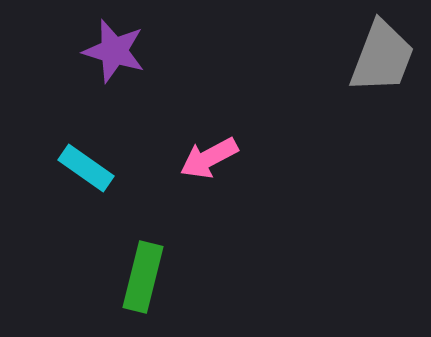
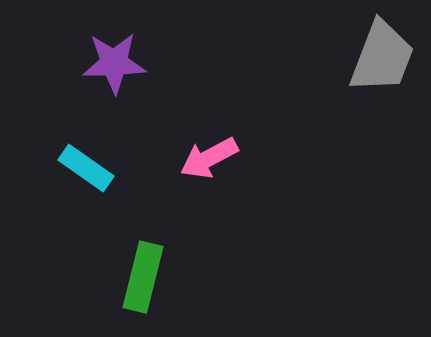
purple star: moved 12 px down; rotated 18 degrees counterclockwise
